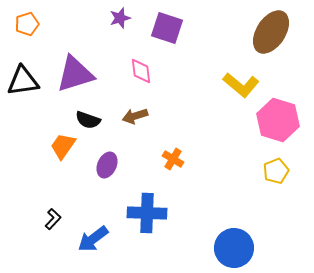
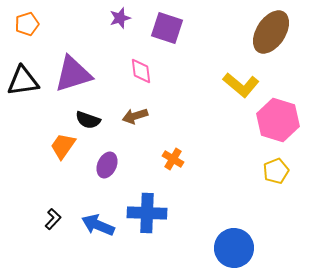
purple triangle: moved 2 px left
blue arrow: moved 5 px right, 14 px up; rotated 60 degrees clockwise
